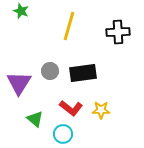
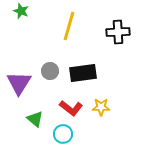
yellow star: moved 3 px up
